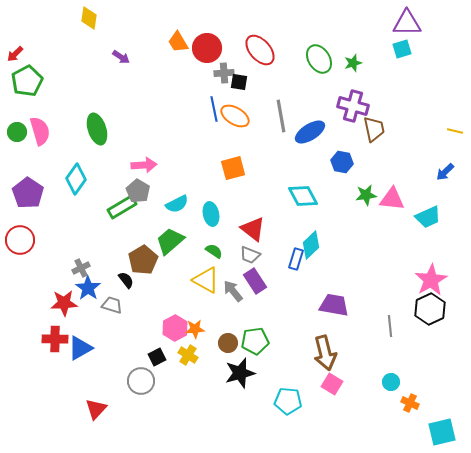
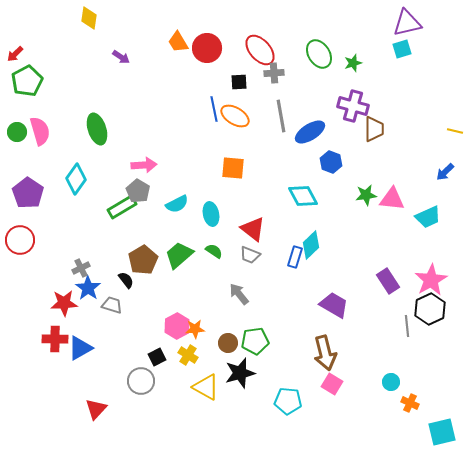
purple triangle at (407, 23): rotated 12 degrees counterclockwise
green ellipse at (319, 59): moved 5 px up
gray cross at (224, 73): moved 50 px right
black square at (239, 82): rotated 12 degrees counterclockwise
brown trapezoid at (374, 129): rotated 12 degrees clockwise
blue hexagon at (342, 162): moved 11 px left; rotated 10 degrees clockwise
orange square at (233, 168): rotated 20 degrees clockwise
green trapezoid at (170, 241): moved 9 px right, 14 px down
blue rectangle at (296, 259): moved 1 px left, 2 px up
yellow triangle at (206, 280): moved 107 px down
purple rectangle at (255, 281): moved 133 px right
gray arrow at (233, 291): moved 6 px right, 3 px down
purple trapezoid at (334, 305): rotated 20 degrees clockwise
gray line at (390, 326): moved 17 px right
pink hexagon at (175, 328): moved 2 px right, 2 px up
